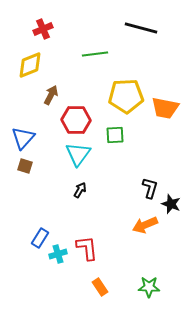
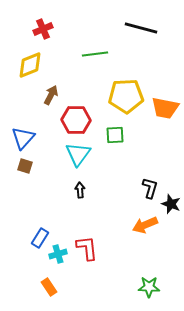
black arrow: rotated 35 degrees counterclockwise
orange rectangle: moved 51 px left
